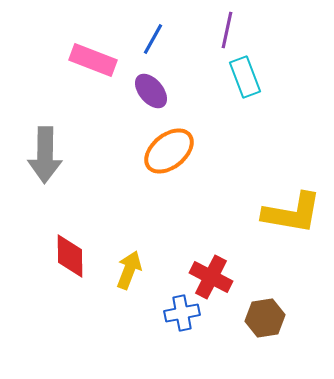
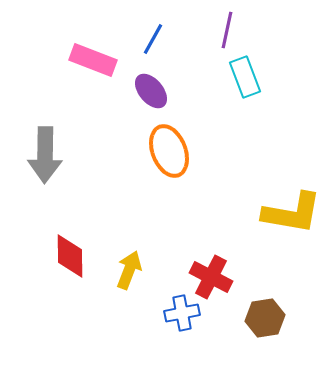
orange ellipse: rotated 72 degrees counterclockwise
